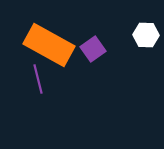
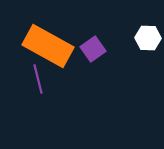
white hexagon: moved 2 px right, 3 px down
orange rectangle: moved 1 px left, 1 px down
